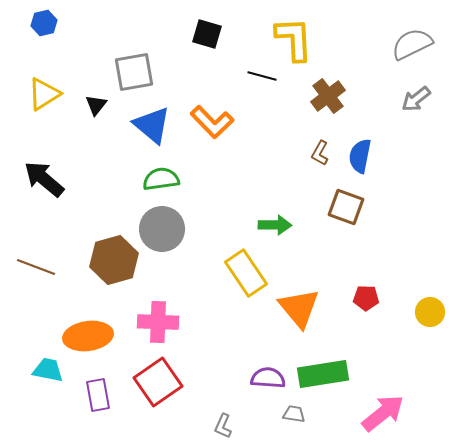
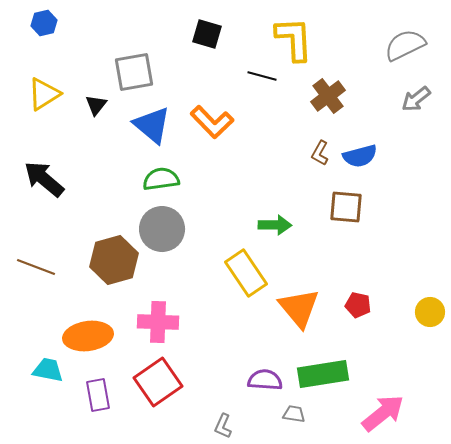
gray semicircle: moved 7 px left, 1 px down
blue semicircle: rotated 116 degrees counterclockwise
brown square: rotated 15 degrees counterclockwise
red pentagon: moved 8 px left, 7 px down; rotated 10 degrees clockwise
purple semicircle: moved 3 px left, 2 px down
